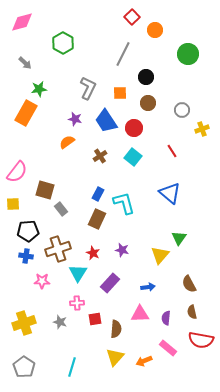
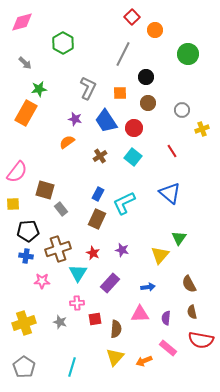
cyan L-shape at (124, 203): rotated 100 degrees counterclockwise
